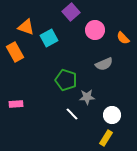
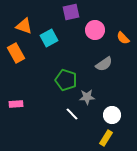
purple square: rotated 30 degrees clockwise
orange triangle: moved 2 px left, 1 px up
orange rectangle: moved 1 px right, 1 px down
gray semicircle: rotated 12 degrees counterclockwise
